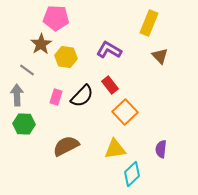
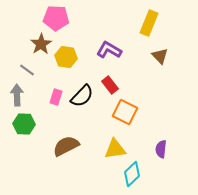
orange square: rotated 20 degrees counterclockwise
